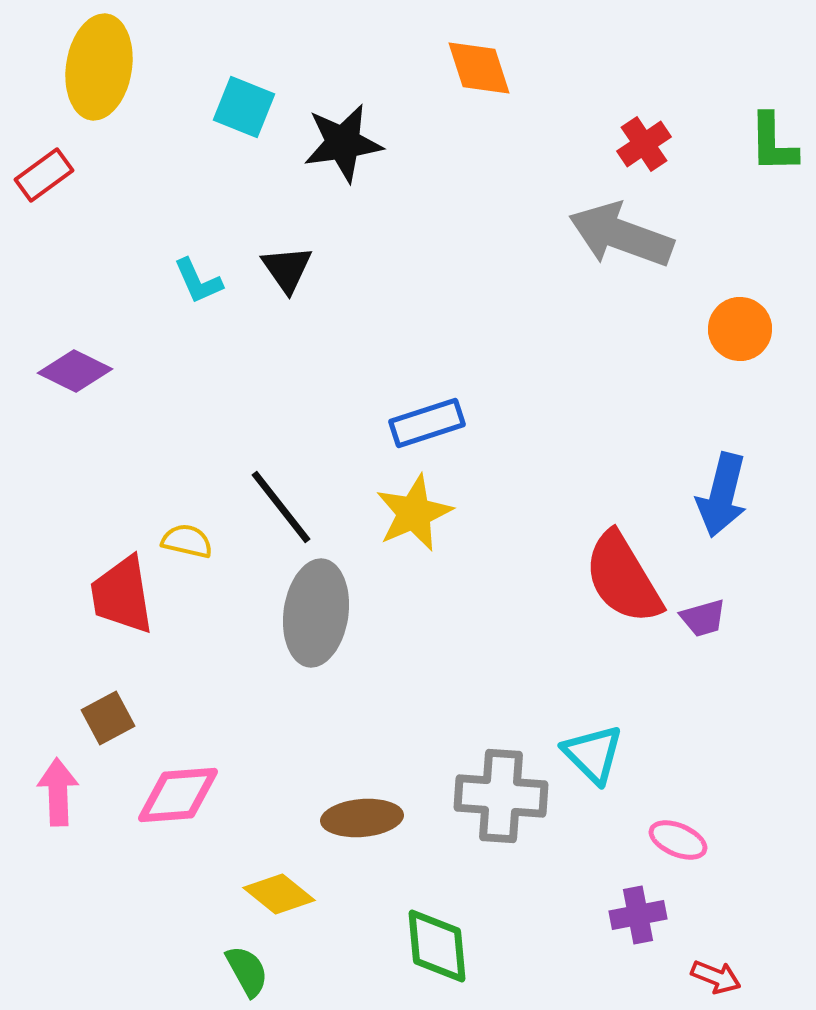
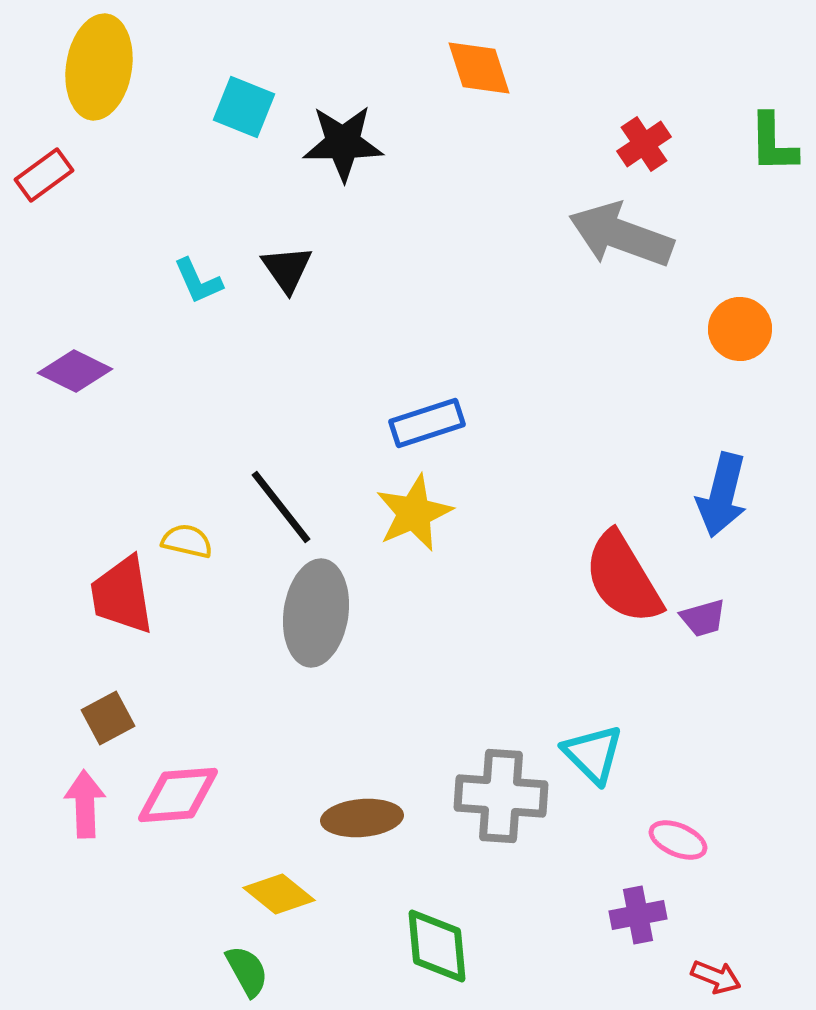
black star: rotated 8 degrees clockwise
pink arrow: moved 27 px right, 12 px down
